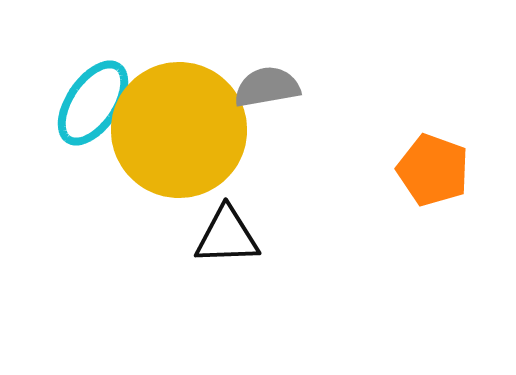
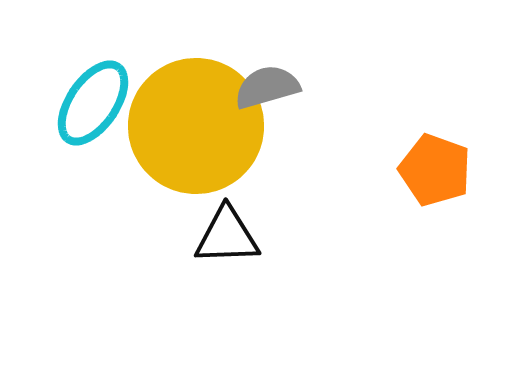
gray semicircle: rotated 6 degrees counterclockwise
yellow circle: moved 17 px right, 4 px up
orange pentagon: moved 2 px right
